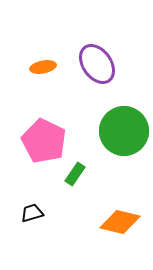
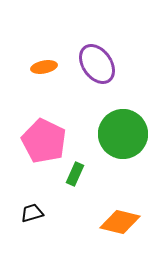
orange ellipse: moved 1 px right
green circle: moved 1 px left, 3 px down
green rectangle: rotated 10 degrees counterclockwise
